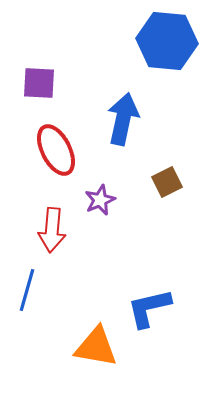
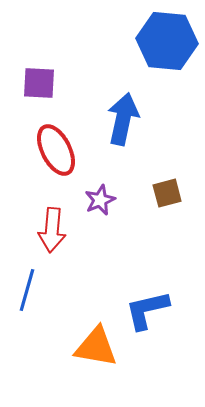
brown square: moved 11 px down; rotated 12 degrees clockwise
blue L-shape: moved 2 px left, 2 px down
